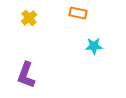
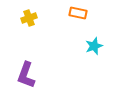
yellow cross: rotated 21 degrees clockwise
cyan star: rotated 18 degrees counterclockwise
